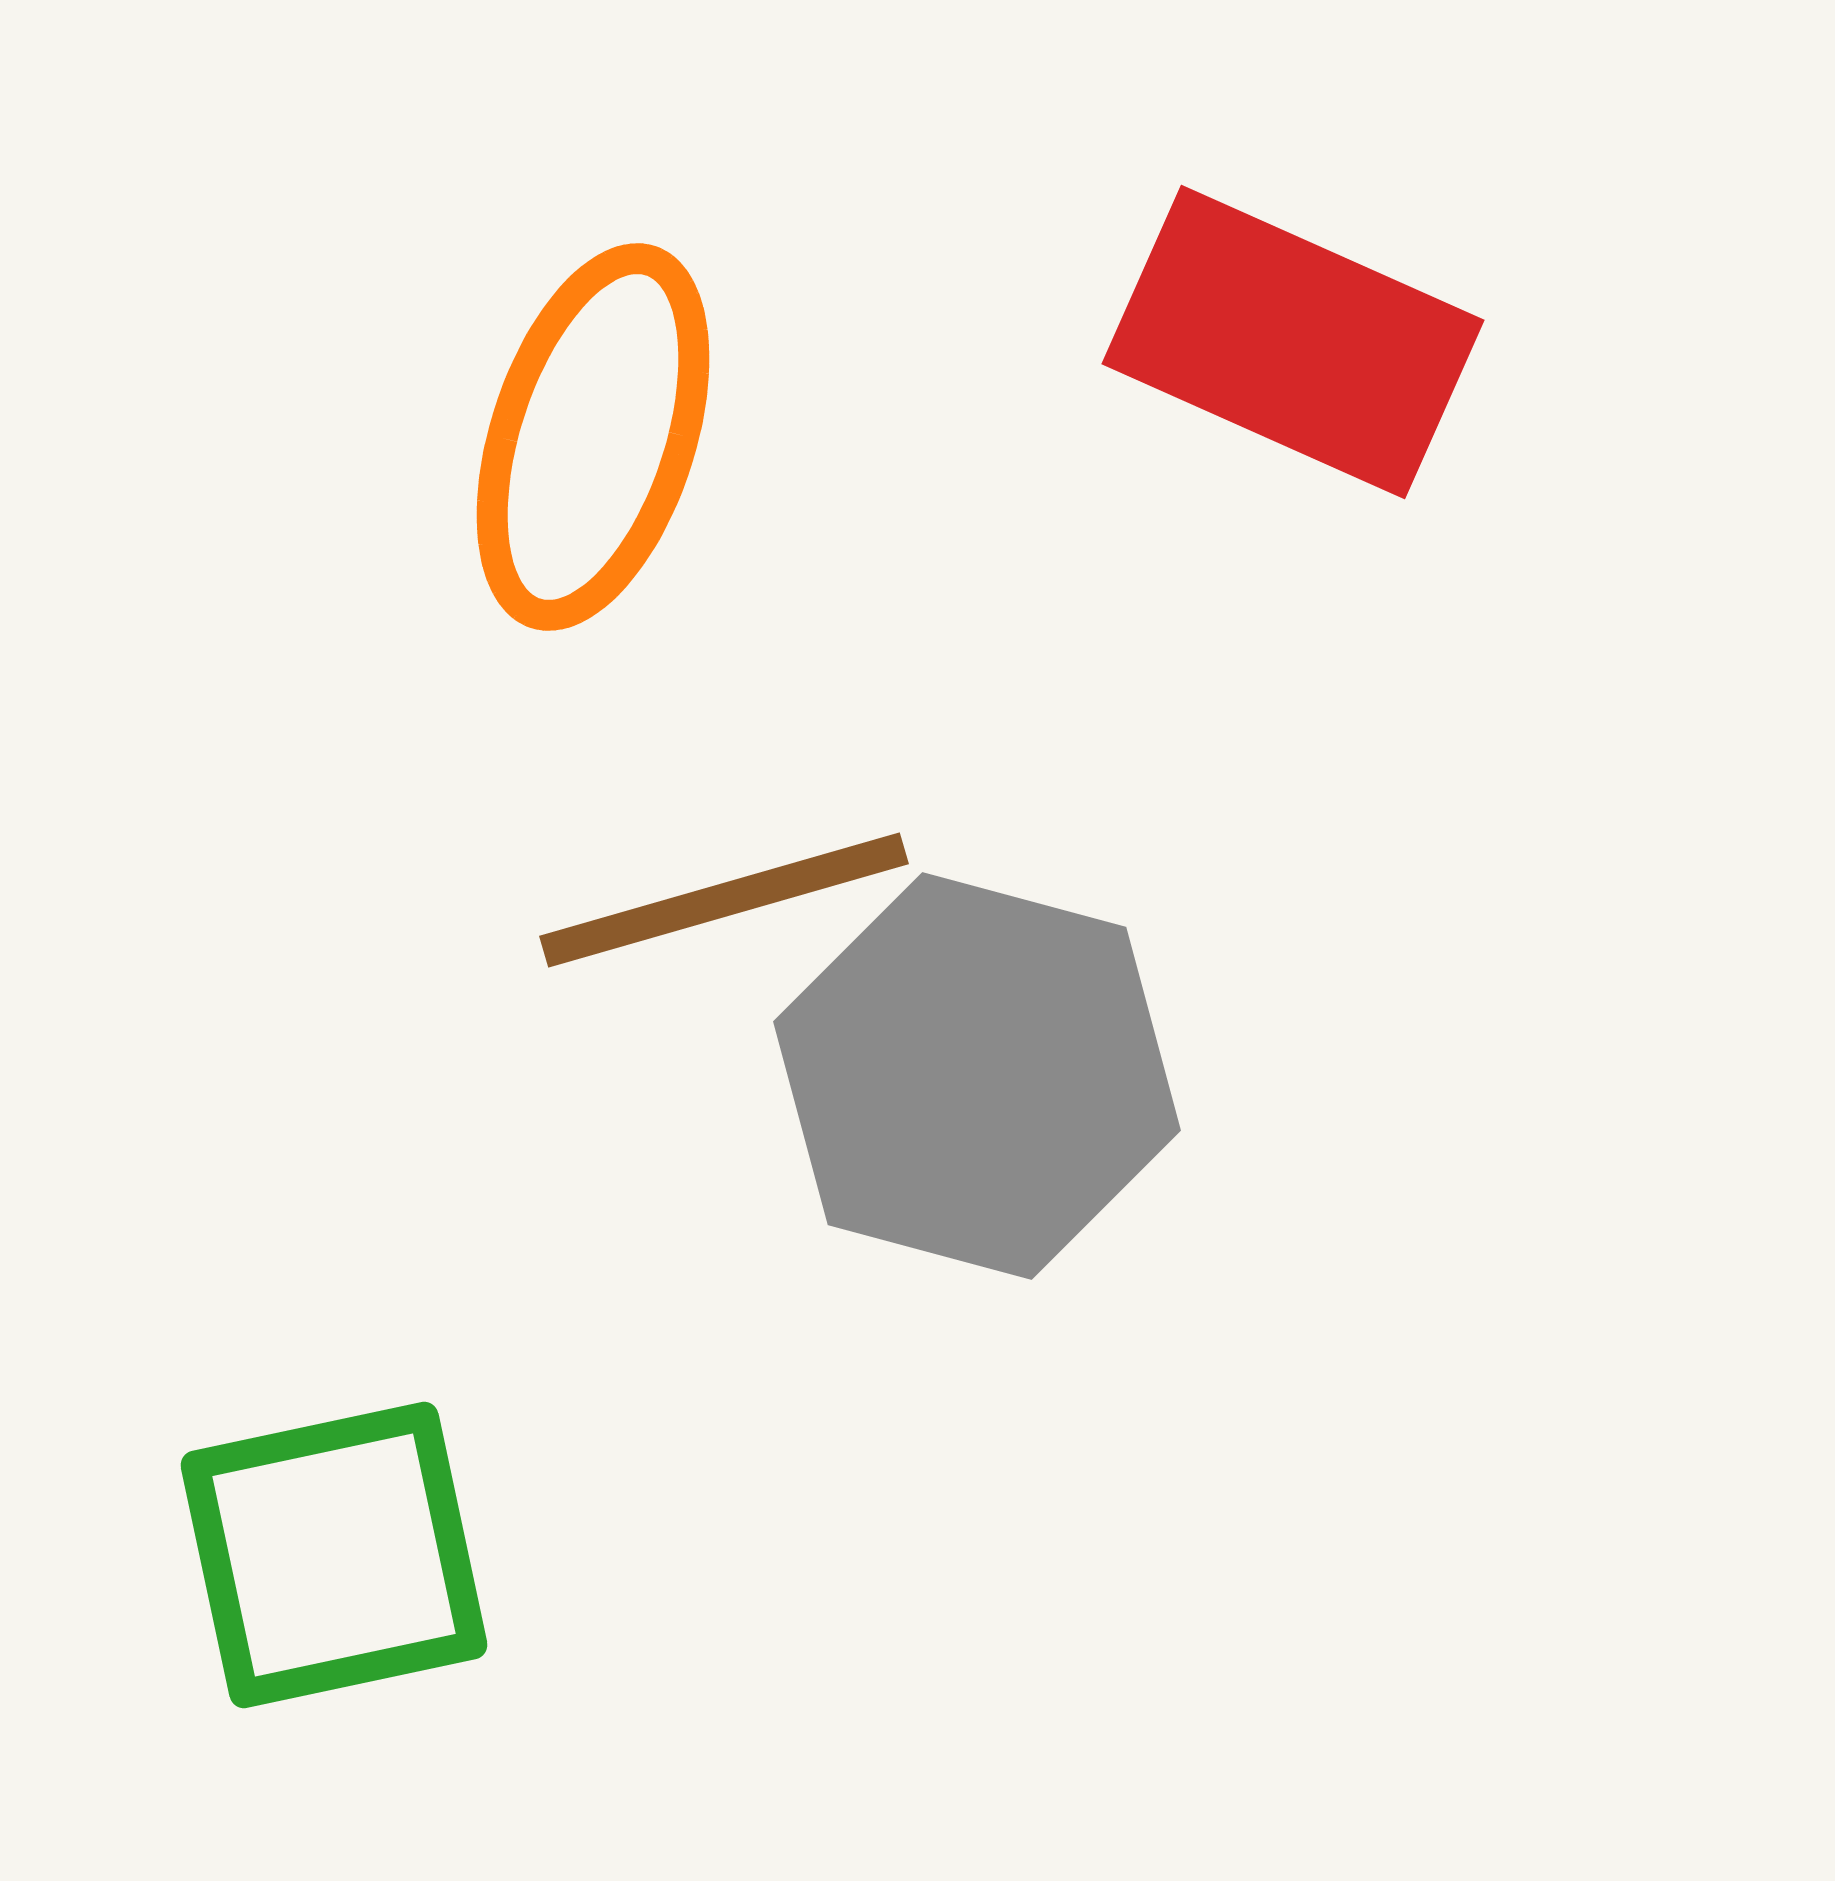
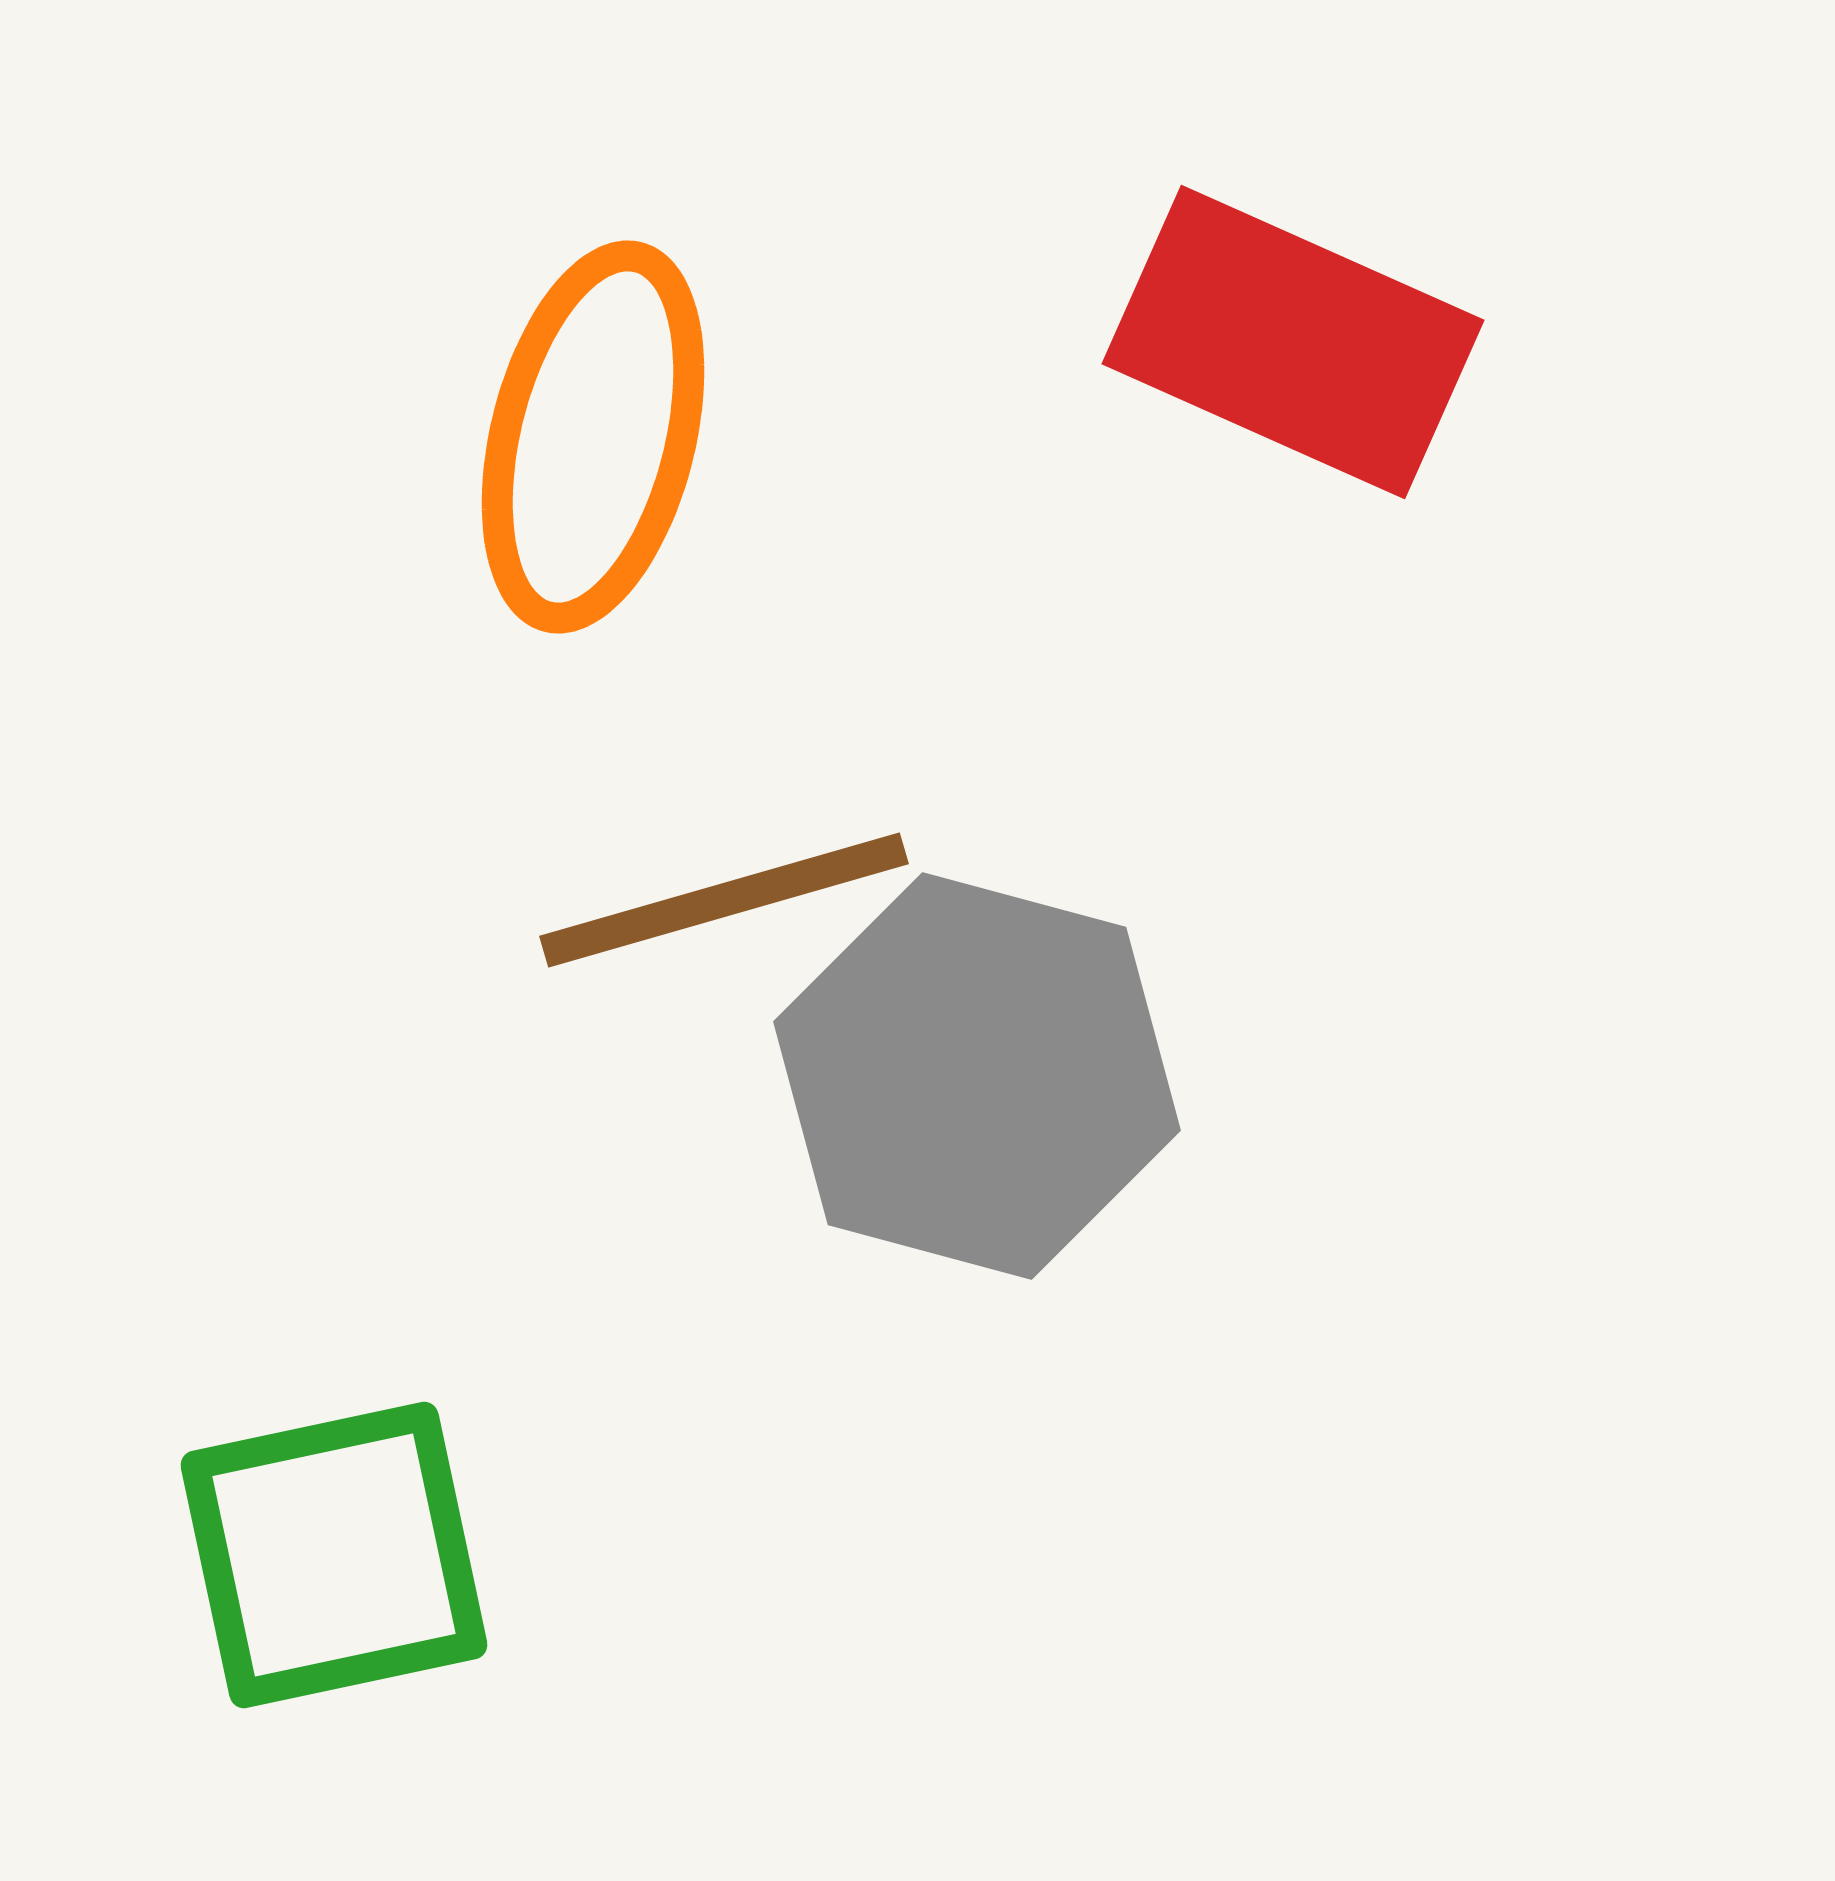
orange ellipse: rotated 4 degrees counterclockwise
